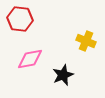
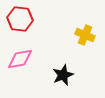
yellow cross: moved 1 px left, 6 px up
pink diamond: moved 10 px left
